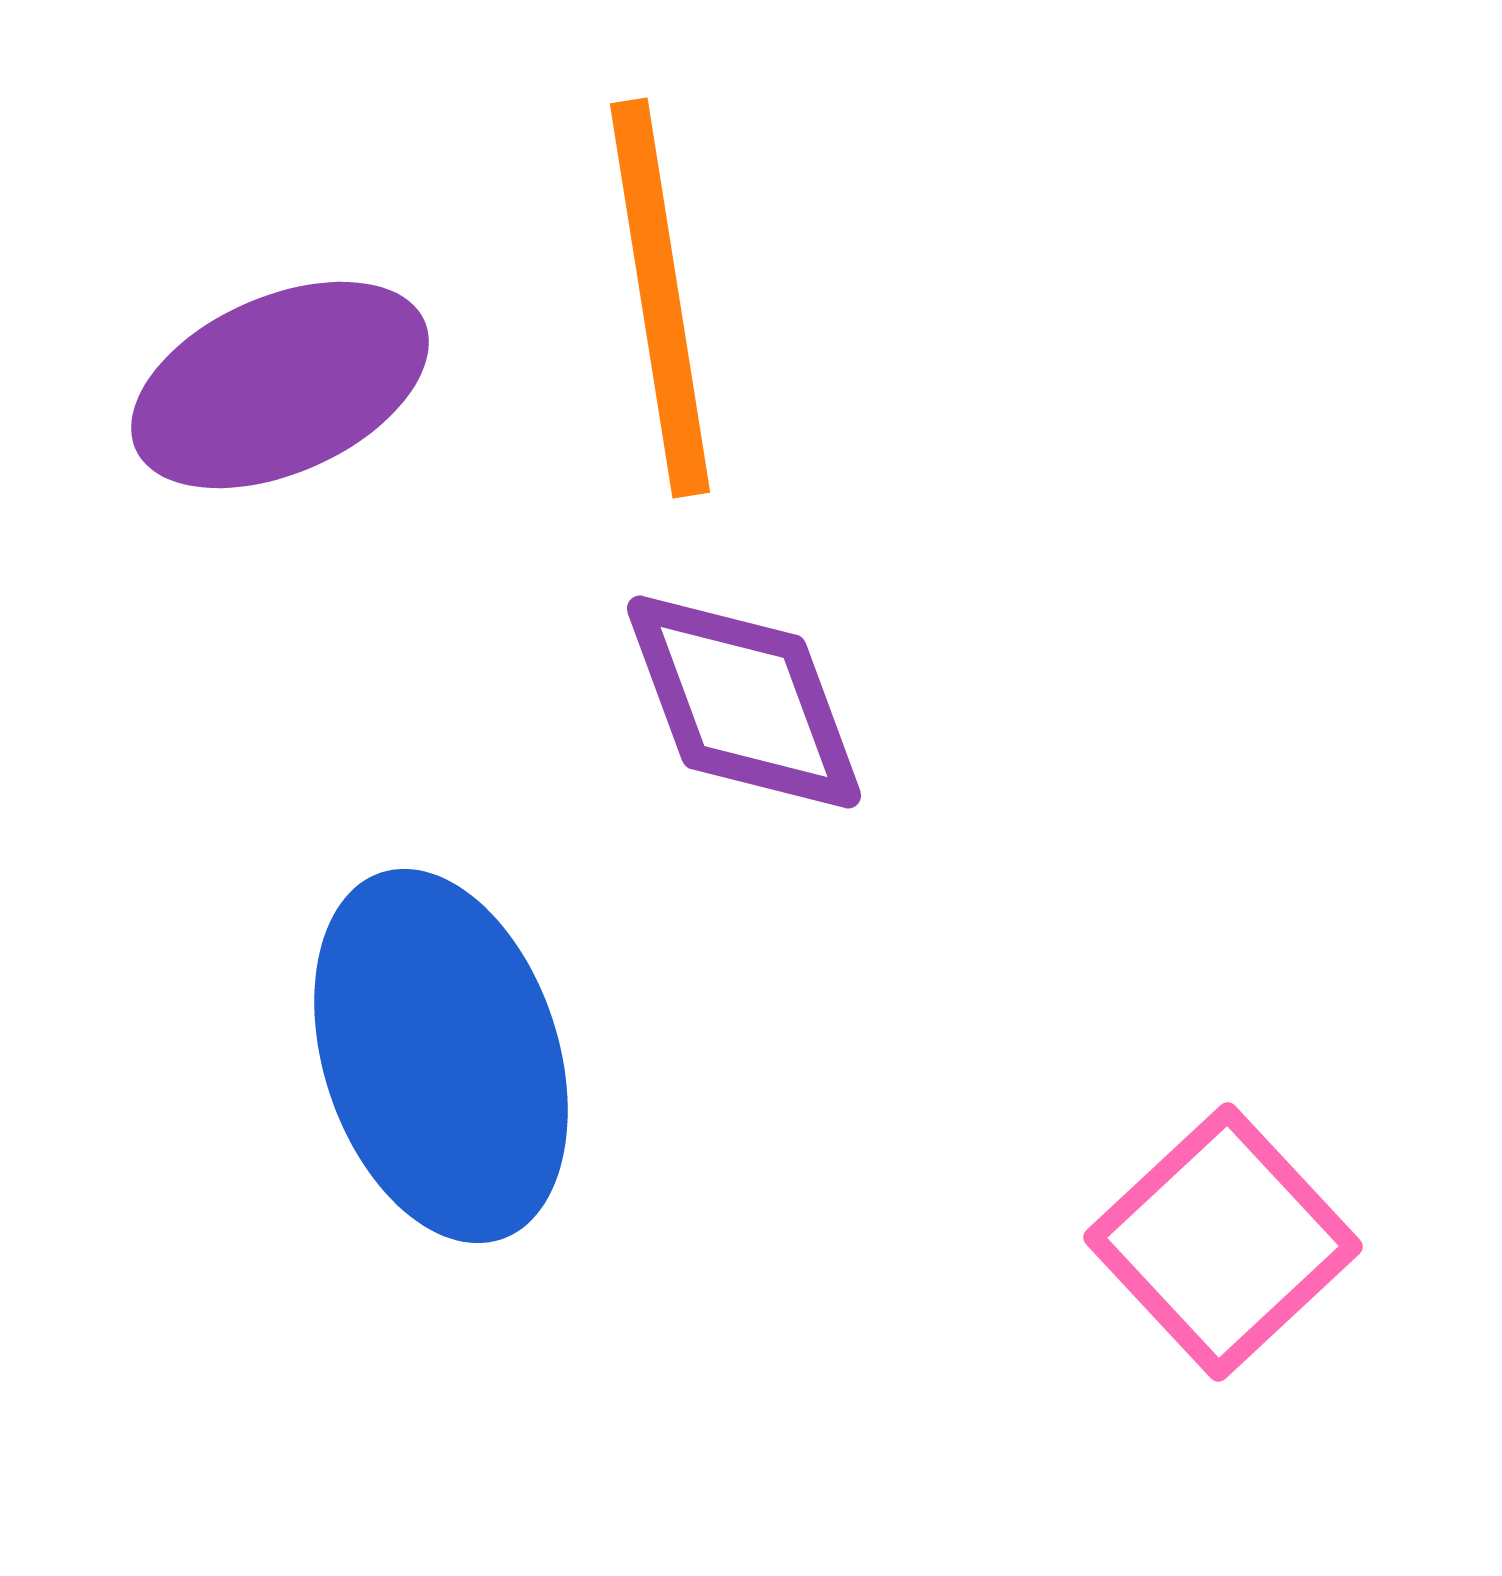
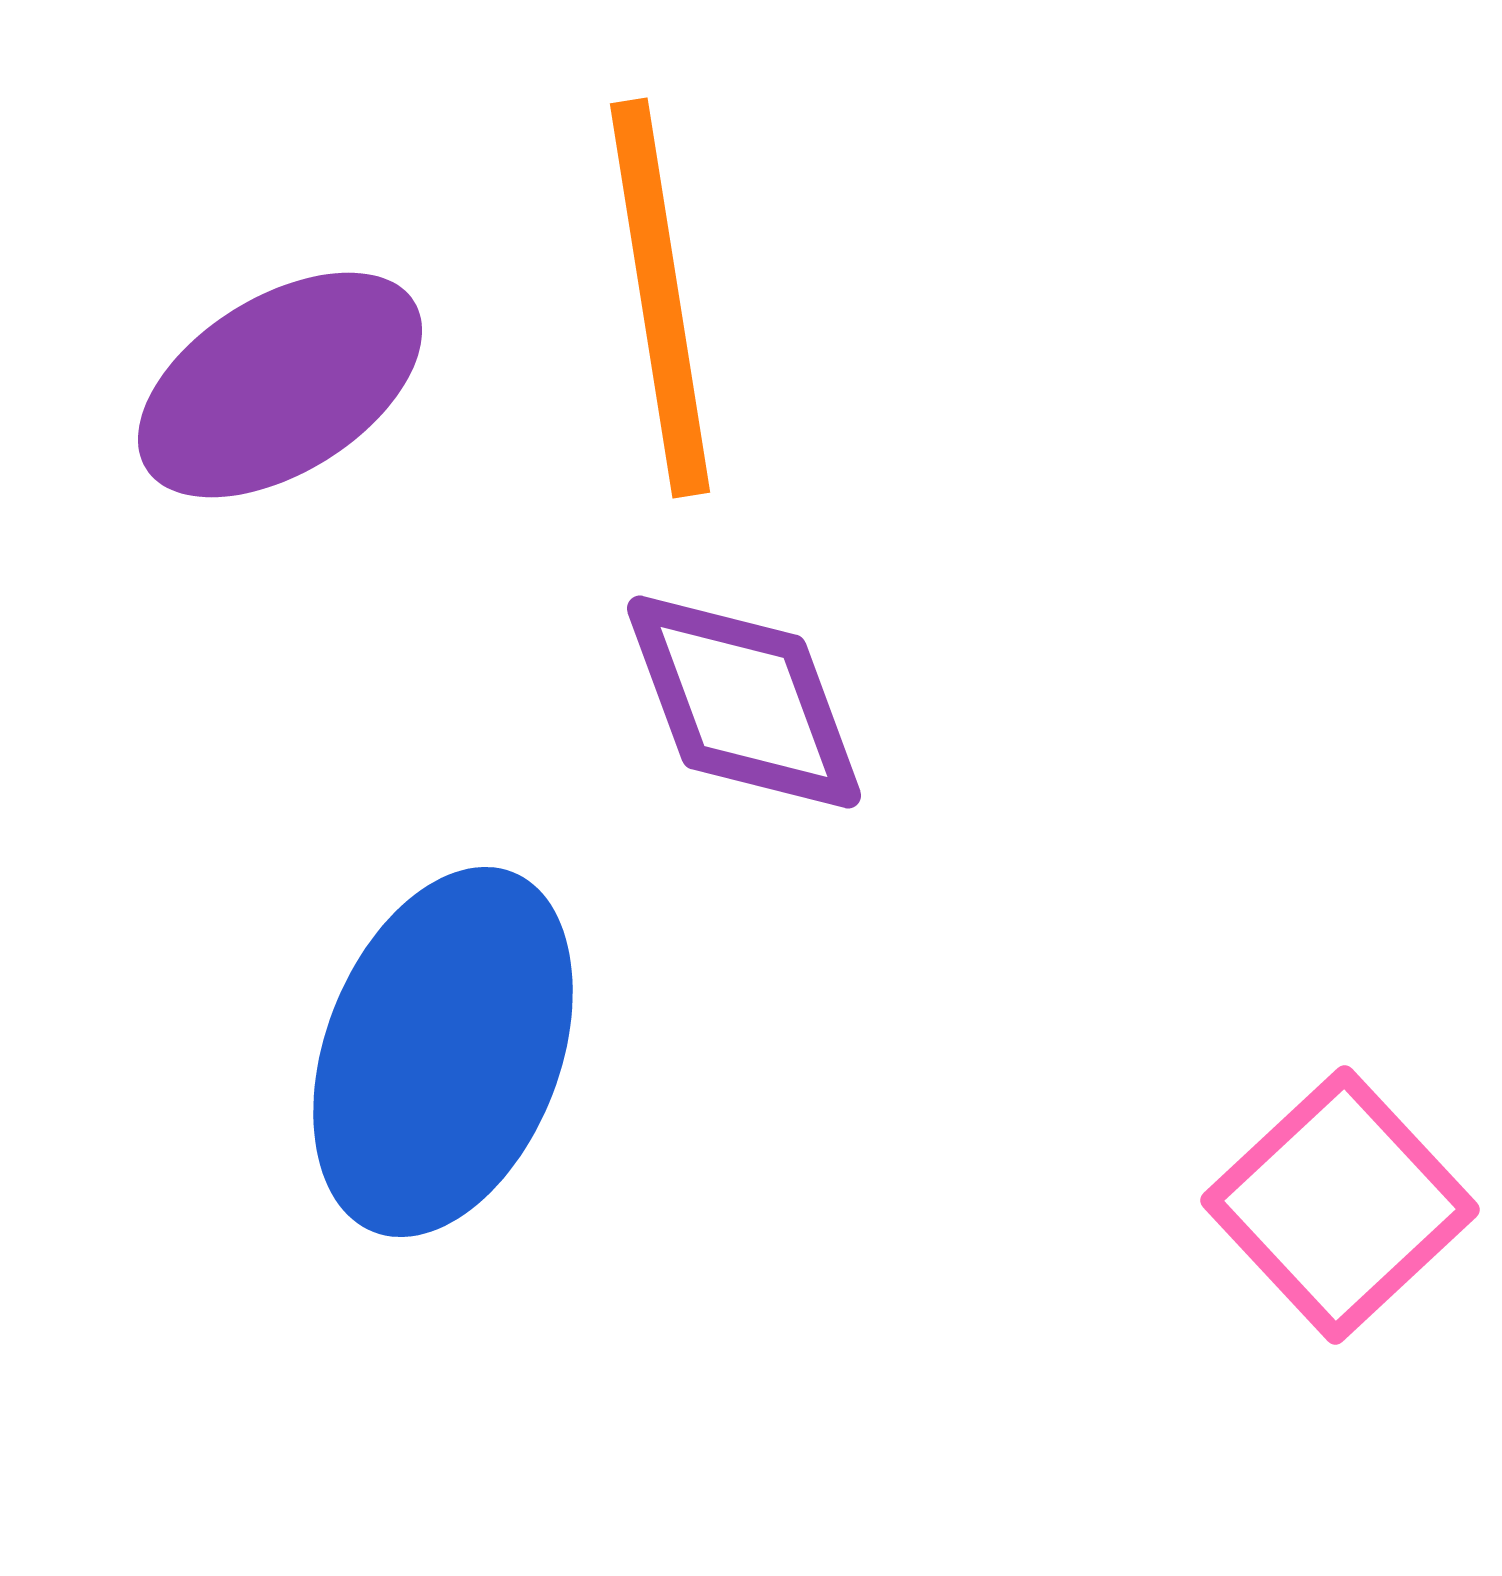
purple ellipse: rotated 8 degrees counterclockwise
blue ellipse: moved 2 px right, 4 px up; rotated 39 degrees clockwise
pink square: moved 117 px right, 37 px up
